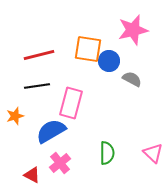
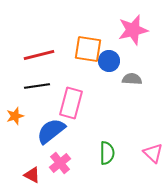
gray semicircle: rotated 24 degrees counterclockwise
blue semicircle: rotated 8 degrees counterclockwise
